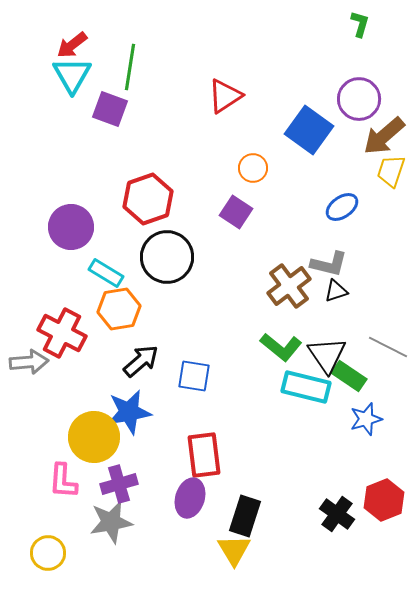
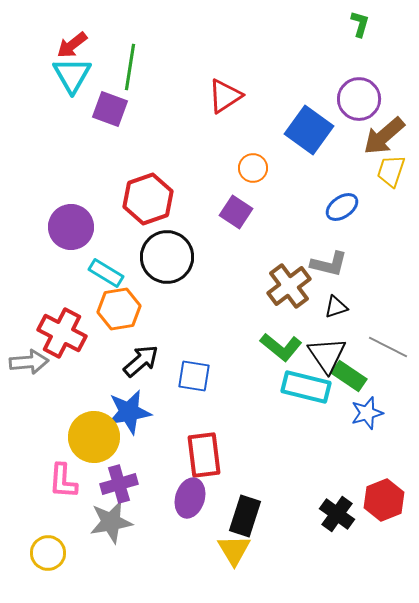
black triangle at (336, 291): moved 16 px down
blue star at (366, 419): moved 1 px right, 6 px up
